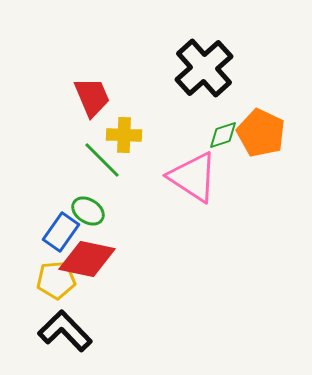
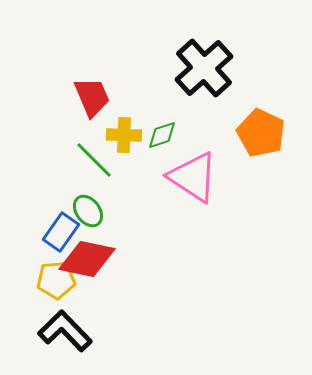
green diamond: moved 61 px left
green line: moved 8 px left
green ellipse: rotated 20 degrees clockwise
